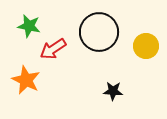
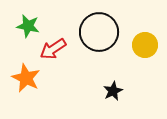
green star: moved 1 px left
yellow circle: moved 1 px left, 1 px up
orange star: moved 2 px up
black star: rotated 30 degrees counterclockwise
